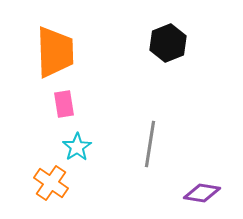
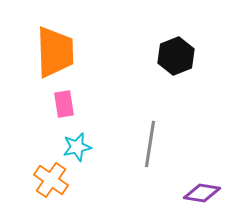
black hexagon: moved 8 px right, 13 px down
cyan star: rotated 20 degrees clockwise
orange cross: moved 3 px up
